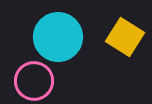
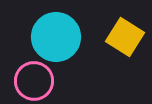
cyan circle: moved 2 px left
